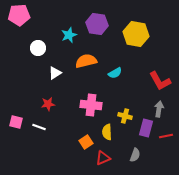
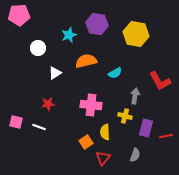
gray arrow: moved 24 px left, 13 px up
yellow semicircle: moved 2 px left
red triangle: rotated 28 degrees counterclockwise
